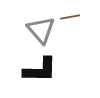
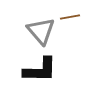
gray triangle: moved 1 px down
